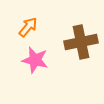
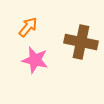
brown cross: rotated 24 degrees clockwise
